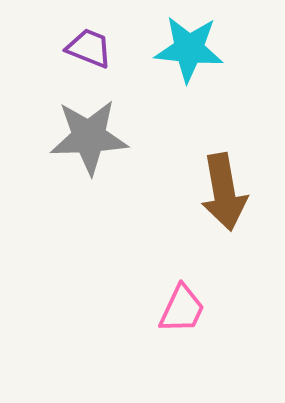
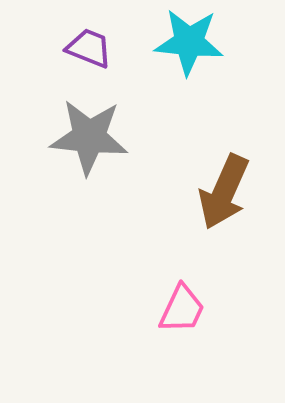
cyan star: moved 7 px up
gray star: rotated 8 degrees clockwise
brown arrow: rotated 34 degrees clockwise
